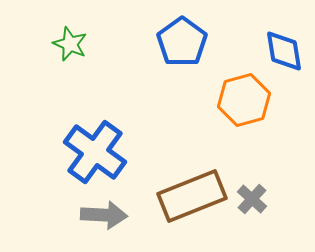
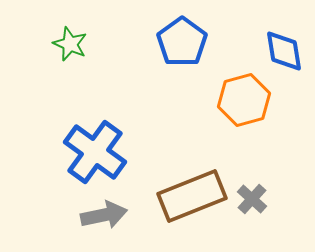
gray arrow: rotated 15 degrees counterclockwise
